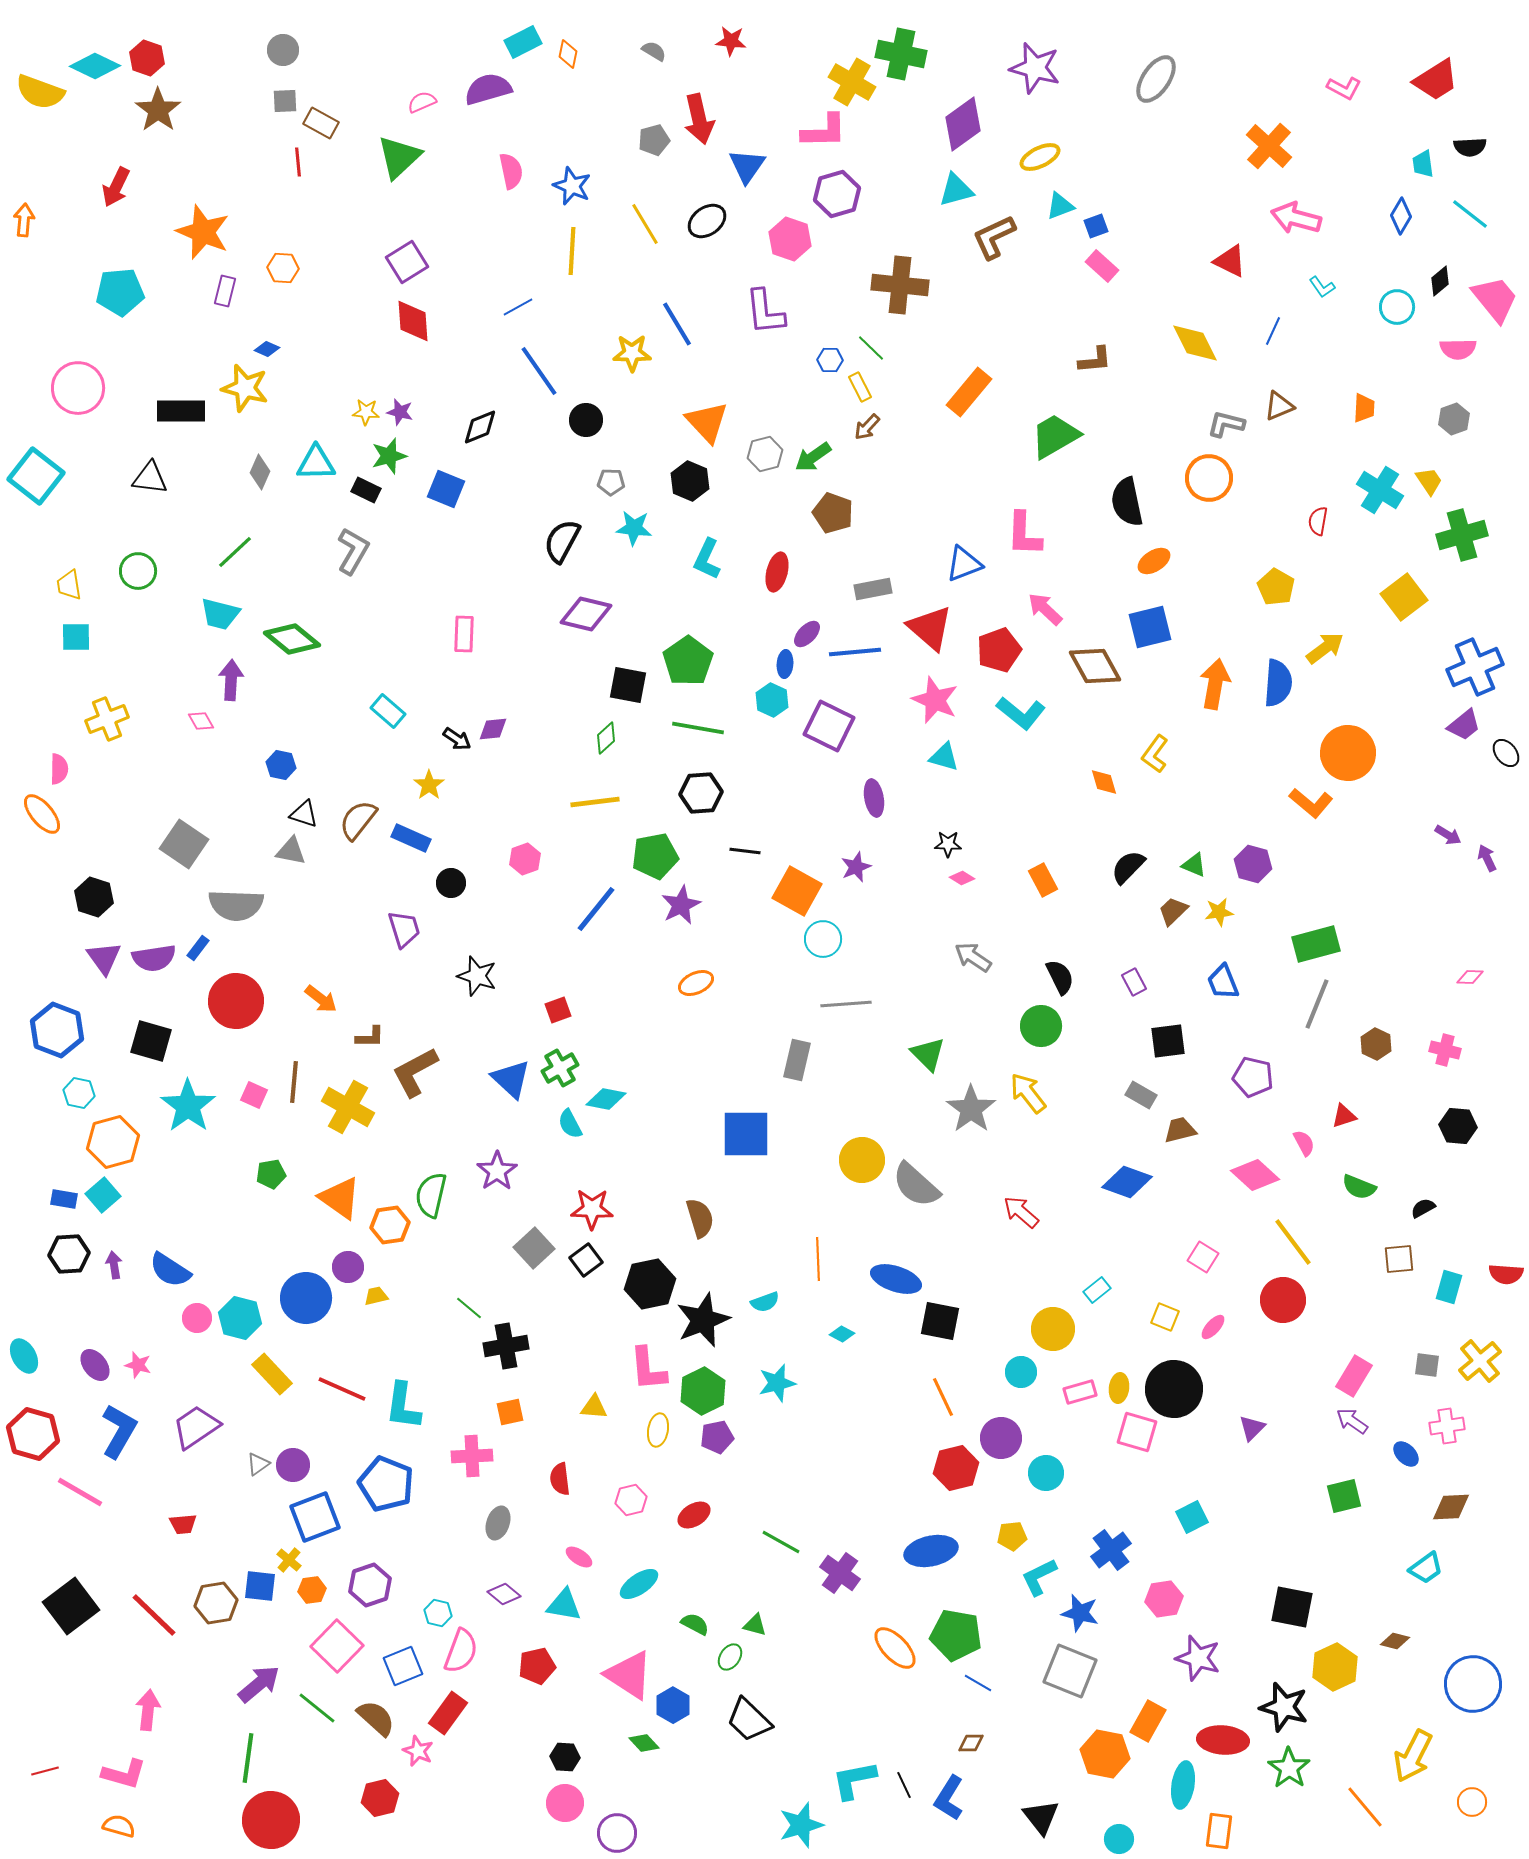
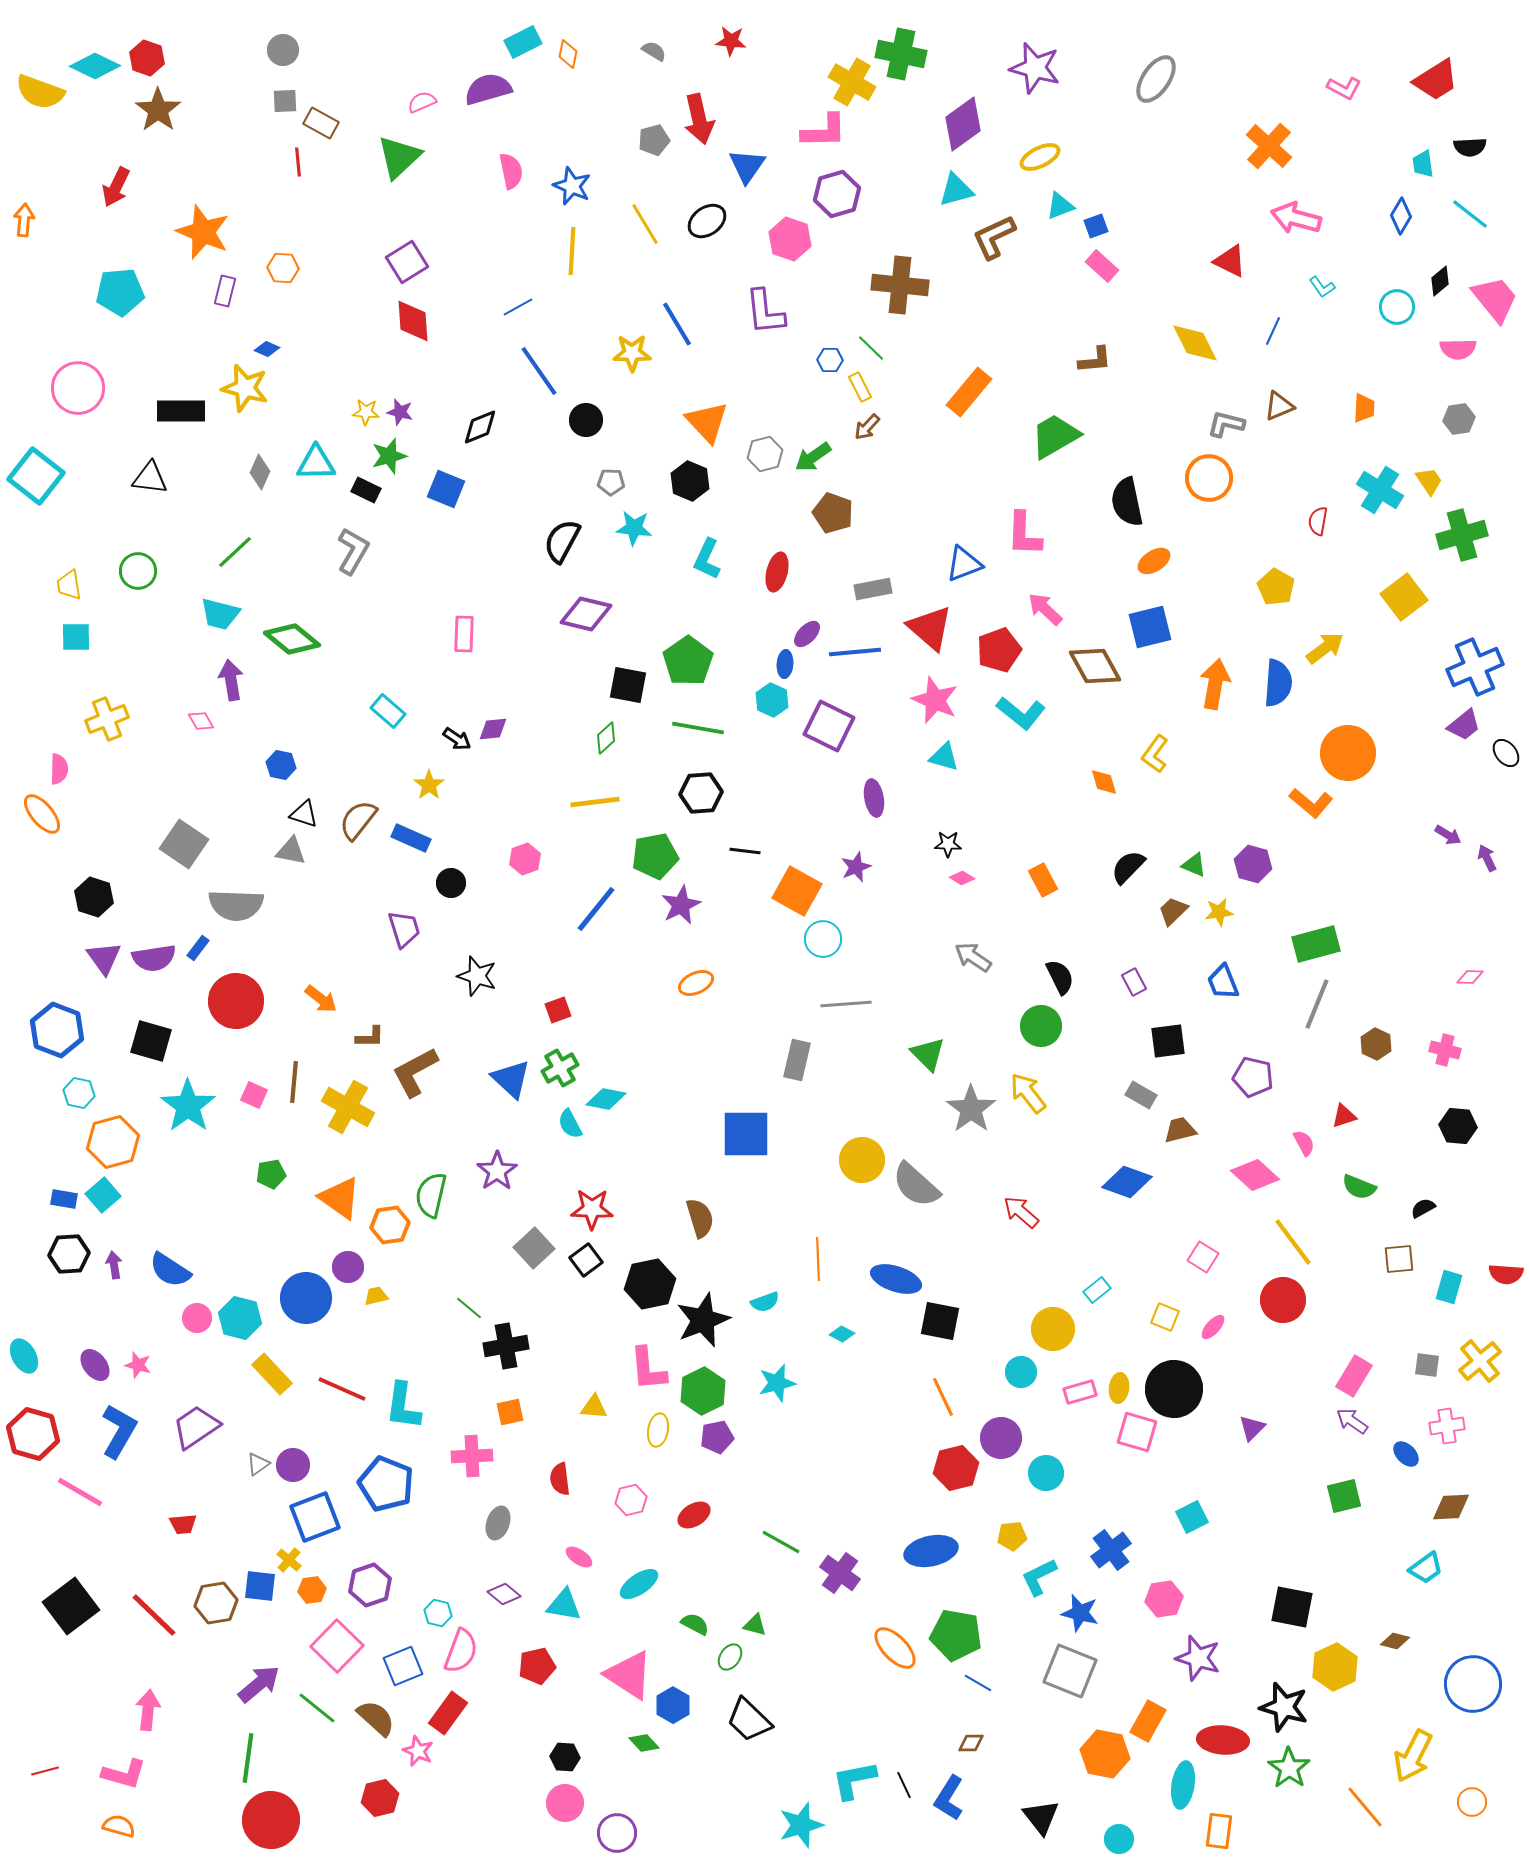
gray hexagon at (1454, 419): moved 5 px right; rotated 12 degrees clockwise
purple arrow at (231, 680): rotated 12 degrees counterclockwise
